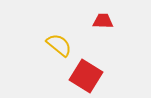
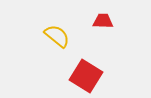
yellow semicircle: moved 2 px left, 9 px up
